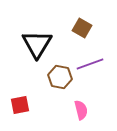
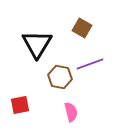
pink semicircle: moved 10 px left, 2 px down
